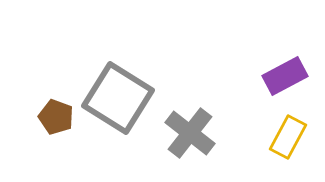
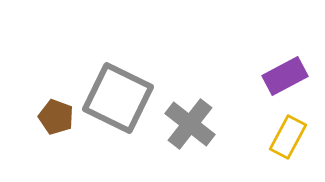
gray square: rotated 6 degrees counterclockwise
gray cross: moved 9 px up
